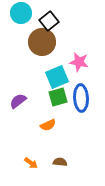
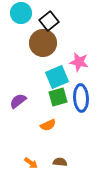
brown circle: moved 1 px right, 1 px down
